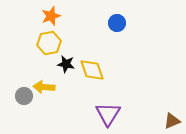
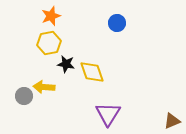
yellow diamond: moved 2 px down
